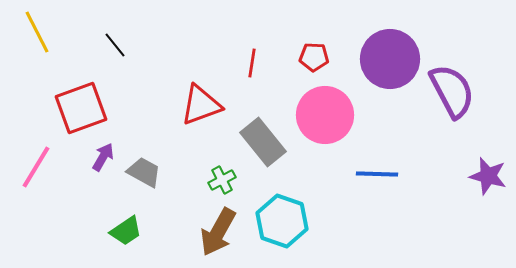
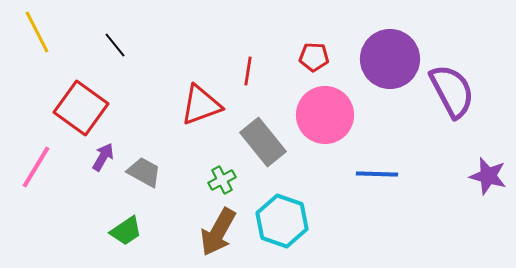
red line: moved 4 px left, 8 px down
red square: rotated 34 degrees counterclockwise
